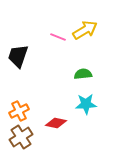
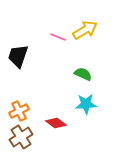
green semicircle: rotated 30 degrees clockwise
red diamond: rotated 25 degrees clockwise
